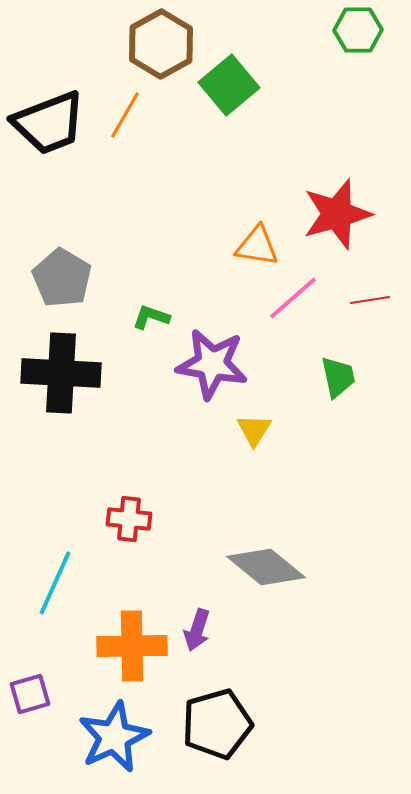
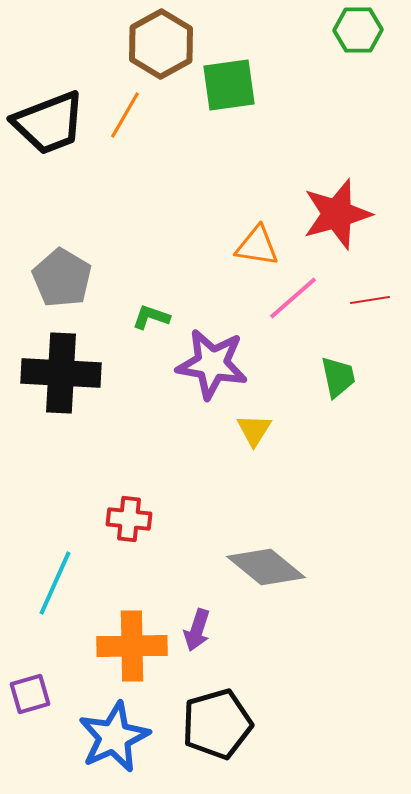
green square: rotated 32 degrees clockwise
